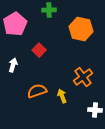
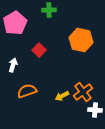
pink pentagon: moved 1 px up
orange hexagon: moved 11 px down
orange cross: moved 15 px down
orange semicircle: moved 10 px left
yellow arrow: rotated 96 degrees counterclockwise
